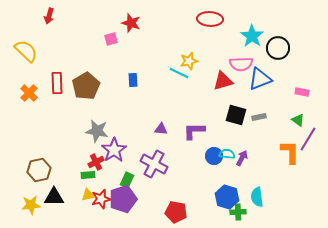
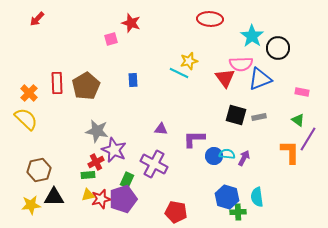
red arrow at (49, 16): moved 12 px left, 3 px down; rotated 28 degrees clockwise
yellow semicircle at (26, 51): moved 68 px down
red triangle at (223, 81): moved 2 px right, 3 px up; rotated 50 degrees counterclockwise
purple L-shape at (194, 131): moved 8 px down
purple star at (114, 150): rotated 15 degrees counterclockwise
purple arrow at (242, 158): moved 2 px right
